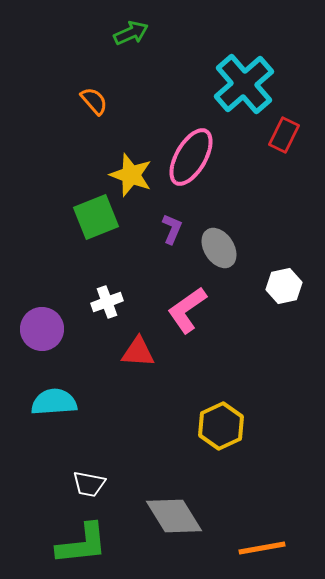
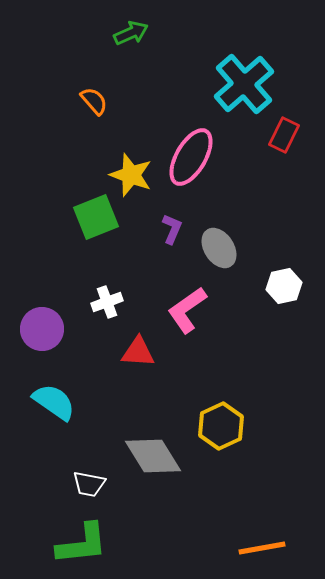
cyan semicircle: rotated 39 degrees clockwise
gray diamond: moved 21 px left, 60 px up
